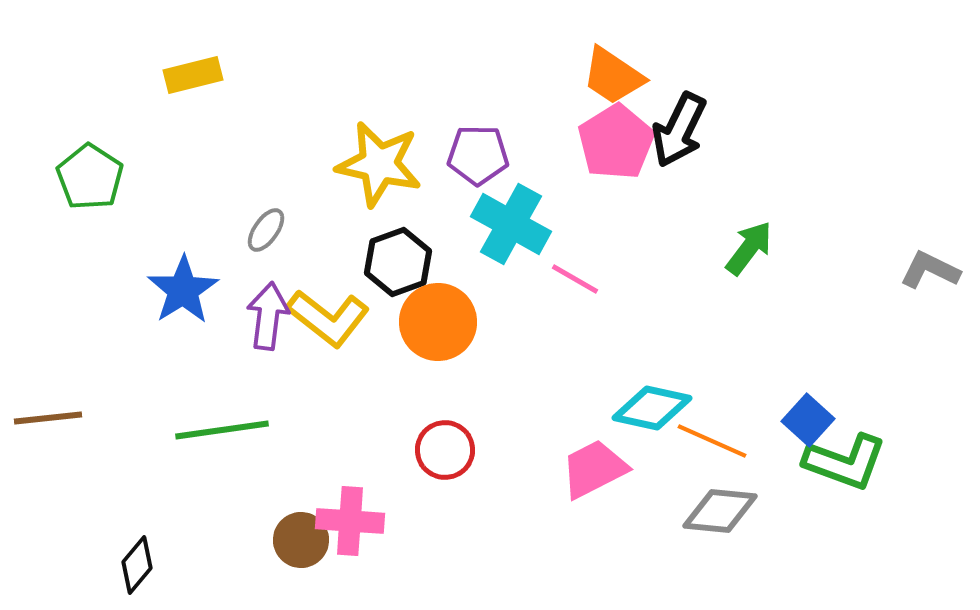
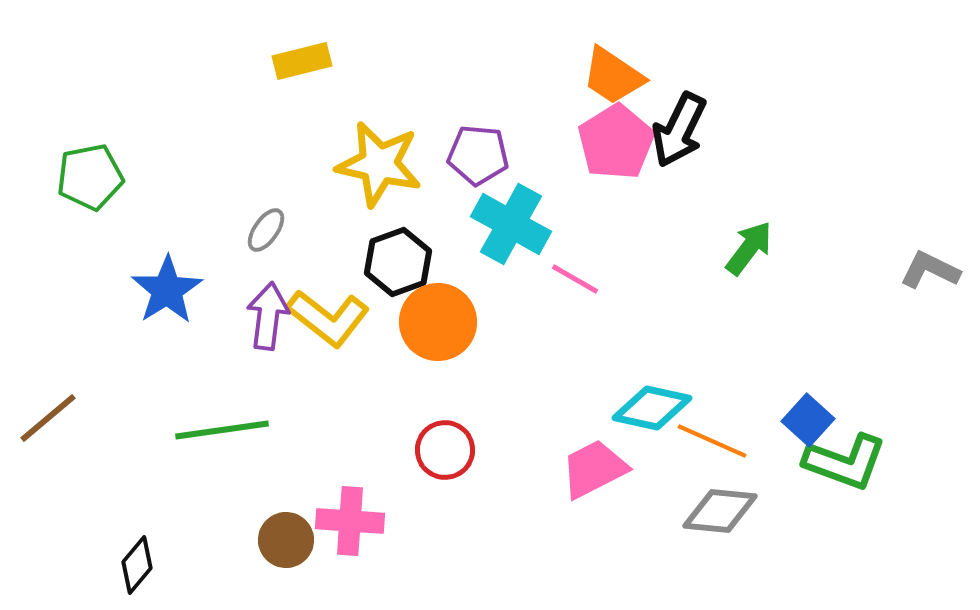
yellow rectangle: moved 109 px right, 14 px up
purple pentagon: rotated 4 degrees clockwise
green pentagon: rotated 28 degrees clockwise
blue star: moved 16 px left
brown line: rotated 34 degrees counterclockwise
brown circle: moved 15 px left
